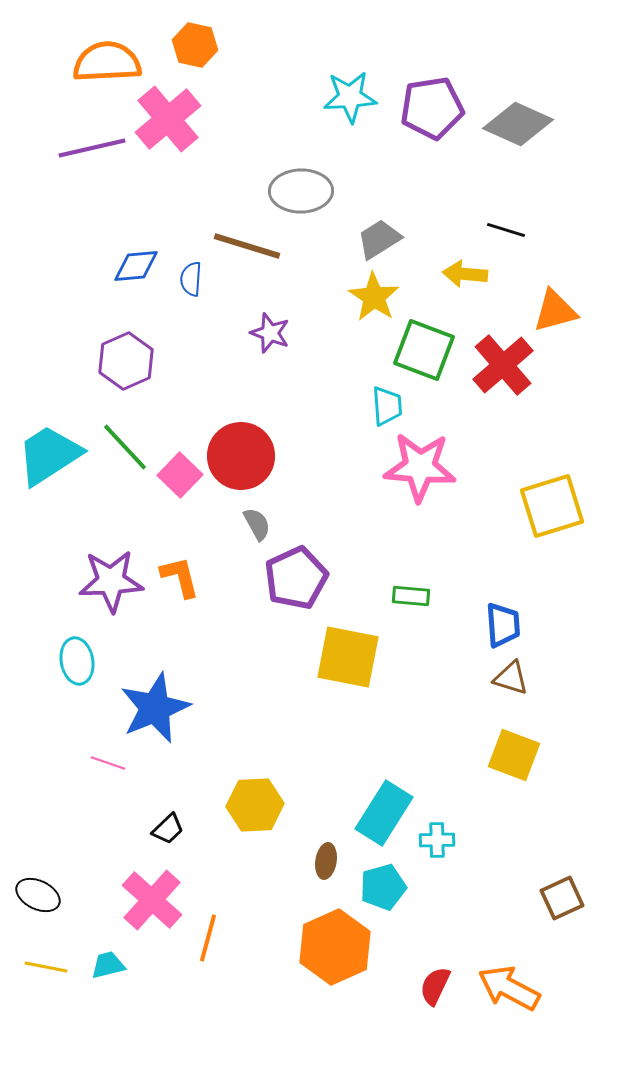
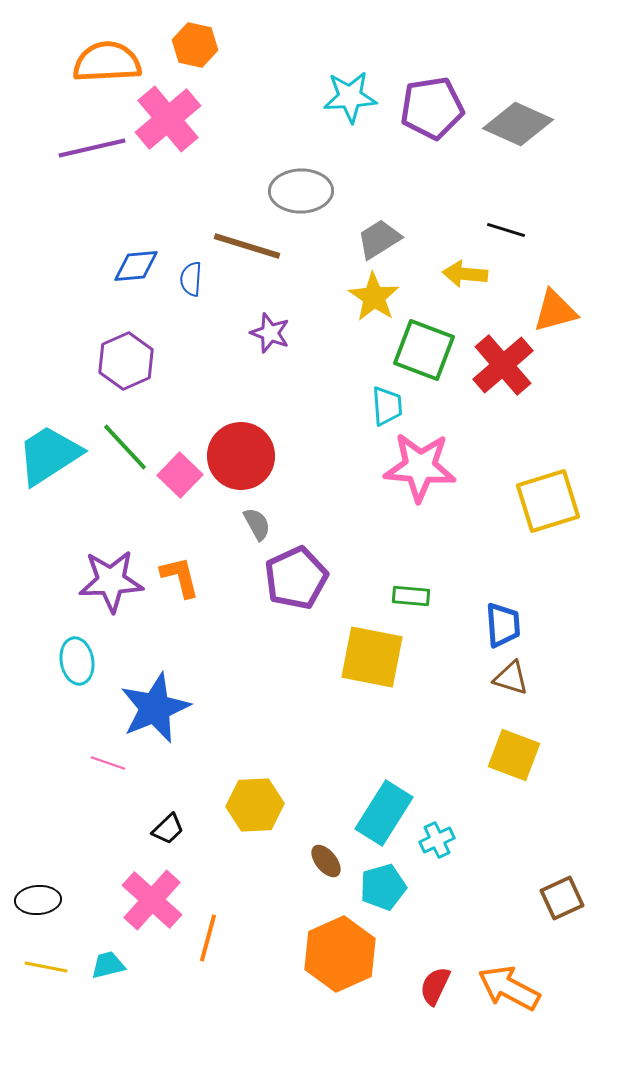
yellow square at (552, 506): moved 4 px left, 5 px up
yellow square at (348, 657): moved 24 px right
cyan cross at (437, 840): rotated 24 degrees counterclockwise
brown ellipse at (326, 861): rotated 48 degrees counterclockwise
black ellipse at (38, 895): moved 5 px down; rotated 30 degrees counterclockwise
orange hexagon at (335, 947): moved 5 px right, 7 px down
